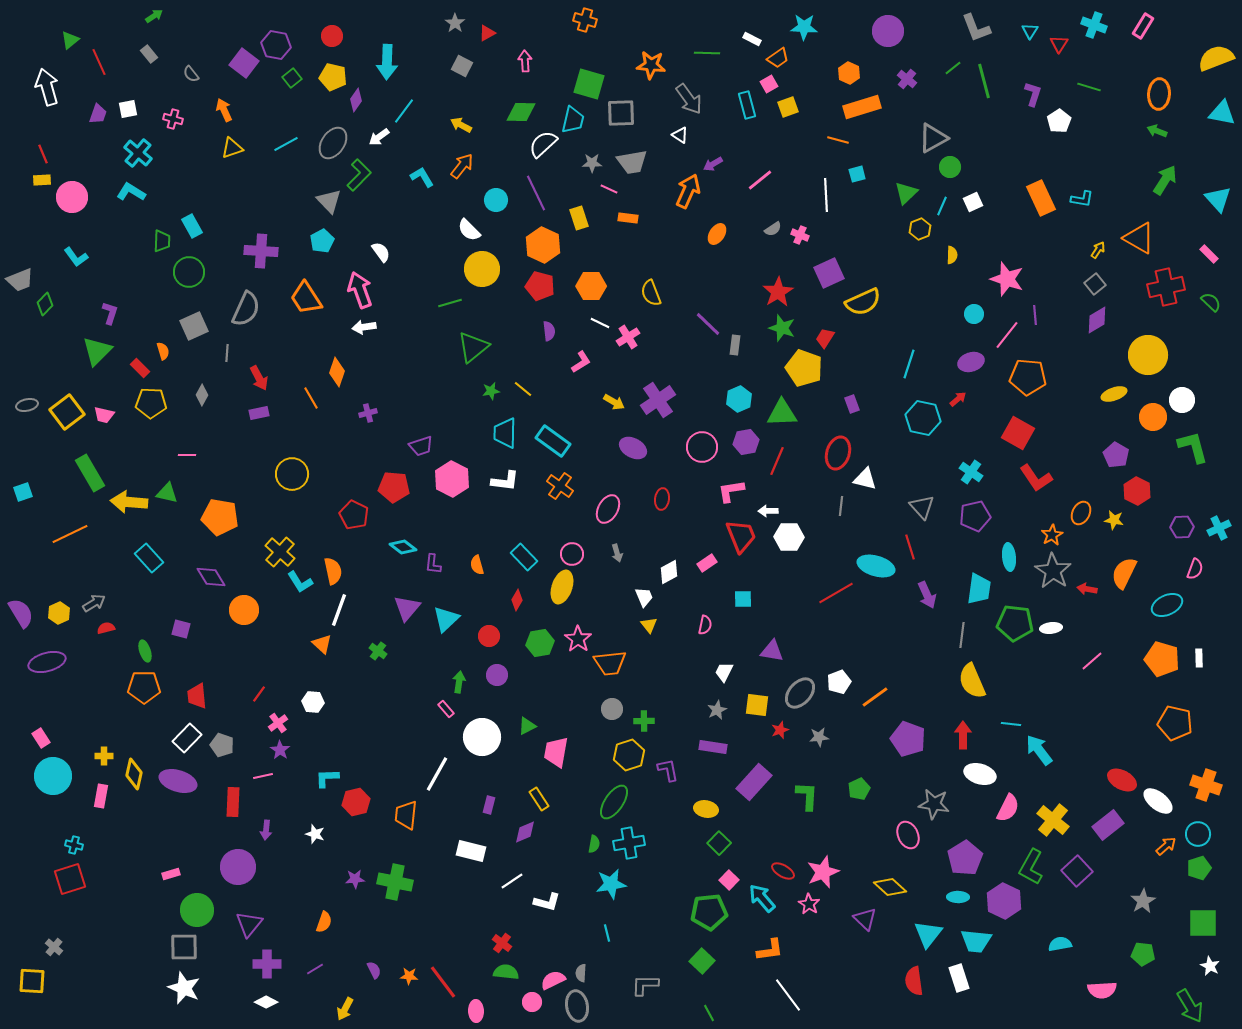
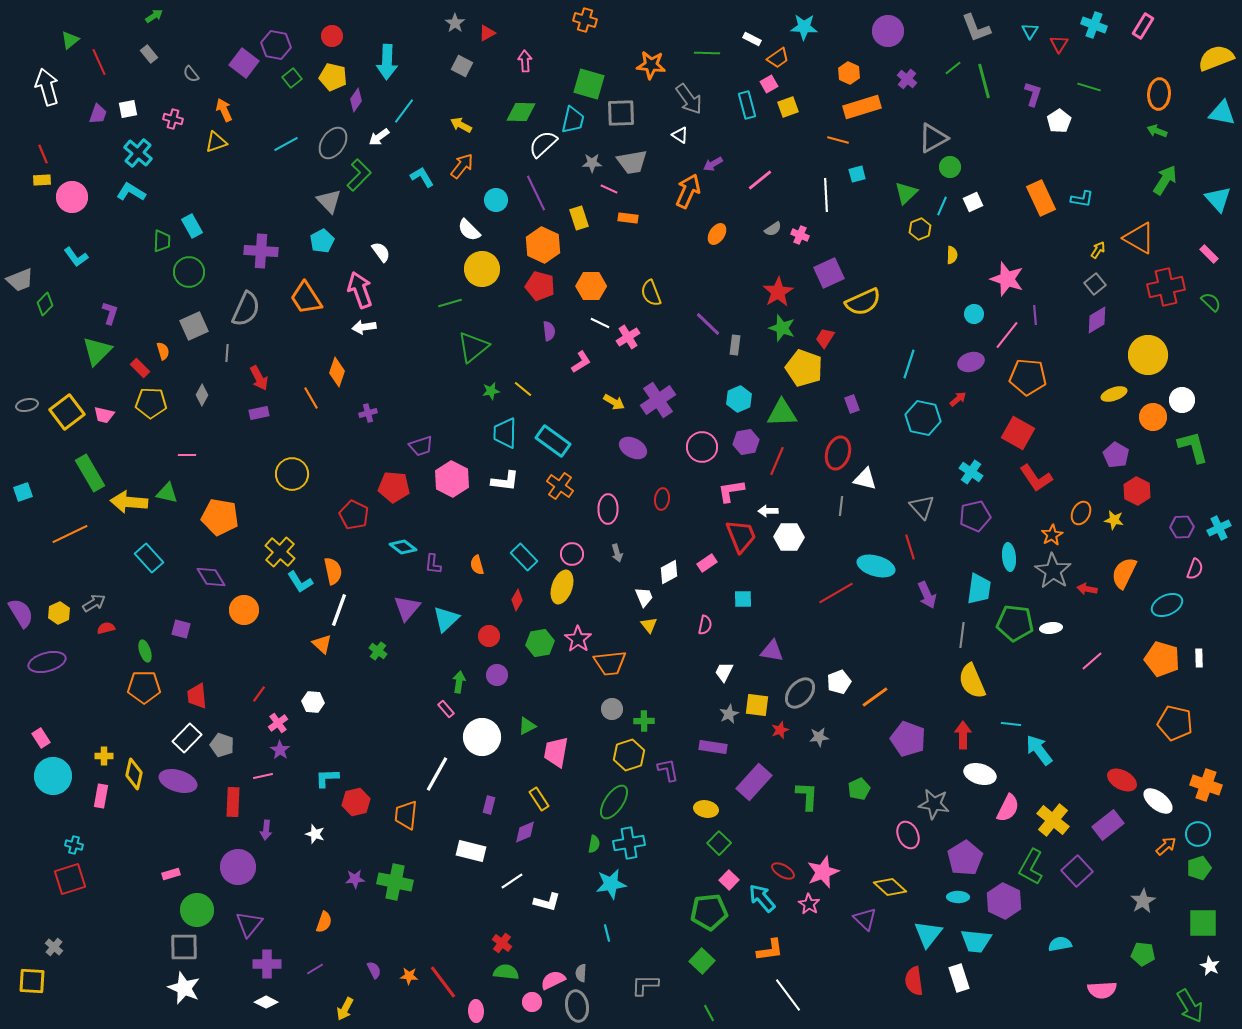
yellow triangle at (232, 148): moved 16 px left, 6 px up
pink ellipse at (608, 509): rotated 28 degrees counterclockwise
gray star at (717, 710): moved 12 px right, 4 px down
